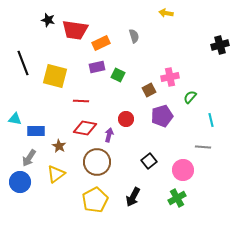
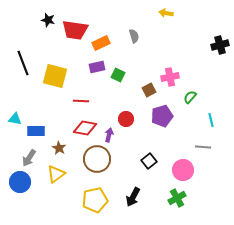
brown star: moved 2 px down
brown circle: moved 3 px up
yellow pentagon: rotated 15 degrees clockwise
